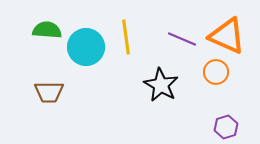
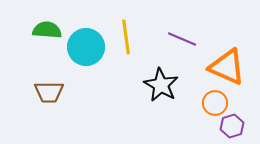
orange triangle: moved 31 px down
orange circle: moved 1 px left, 31 px down
purple hexagon: moved 6 px right, 1 px up
